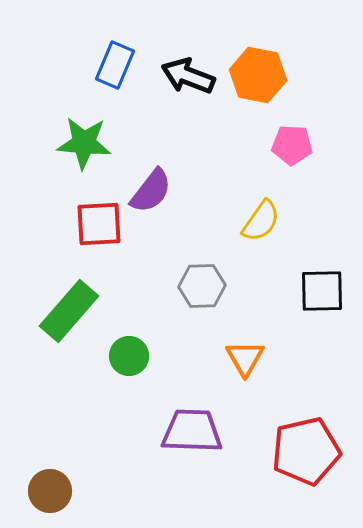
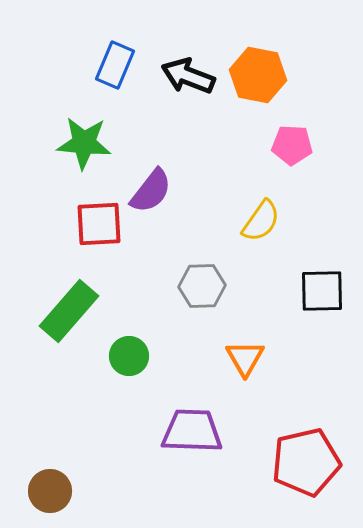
red pentagon: moved 11 px down
